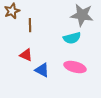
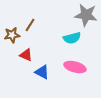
brown star: moved 24 px down; rotated 14 degrees clockwise
gray star: moved 4 px right
brown line: rotated 32 degrees clockwise
blue triangle: moved 2 px down
